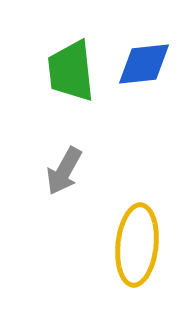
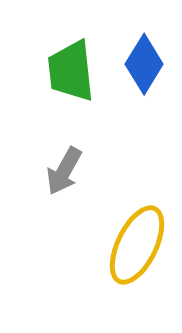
blue diamond: rotated 52 degrees counterclockwise
yellow ellipse: rotated 20 degrees clockwise
